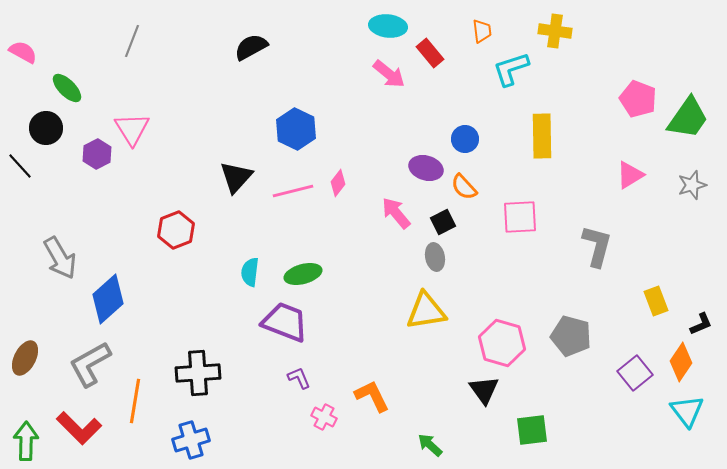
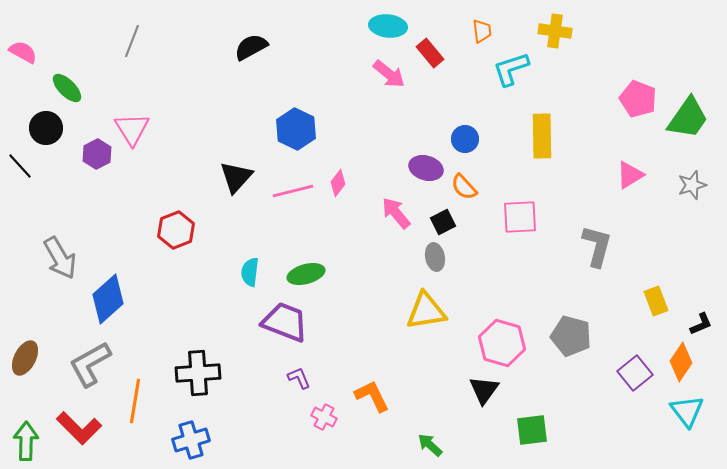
green ellipse at (303, 274): moved 3 px right
black triangle at (484, 390): rotated 12 degrees clockwise
